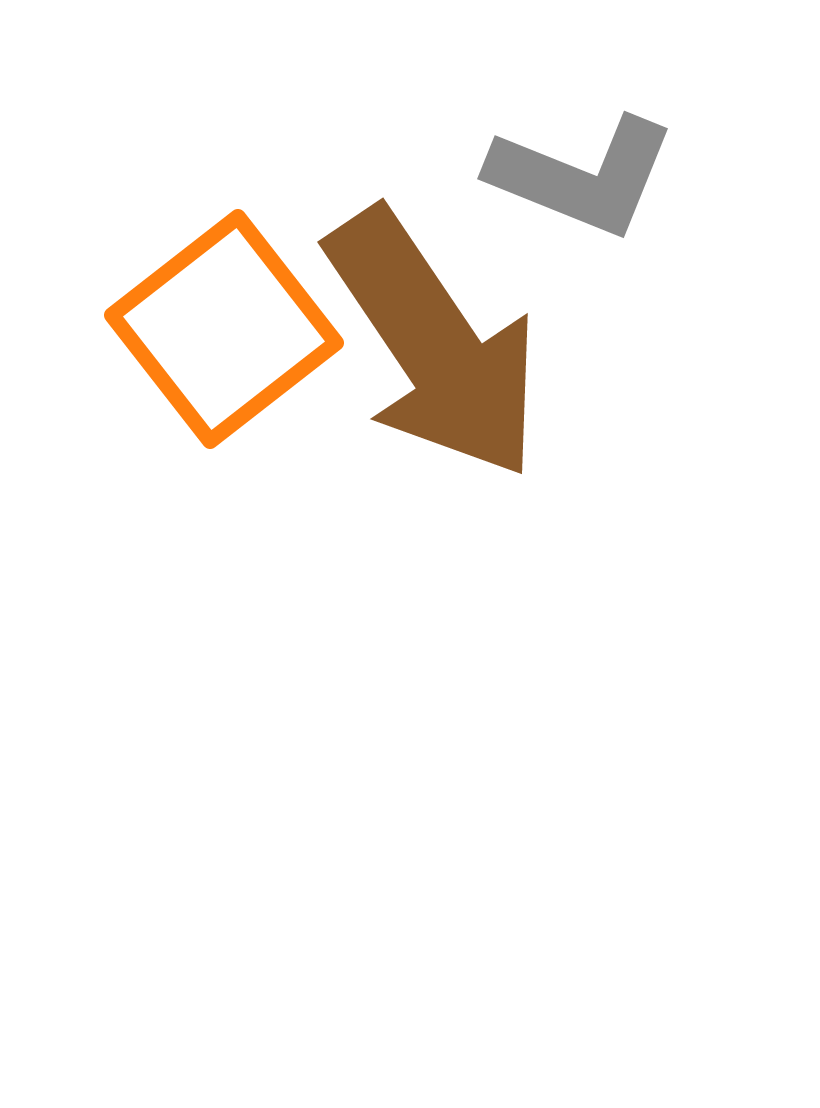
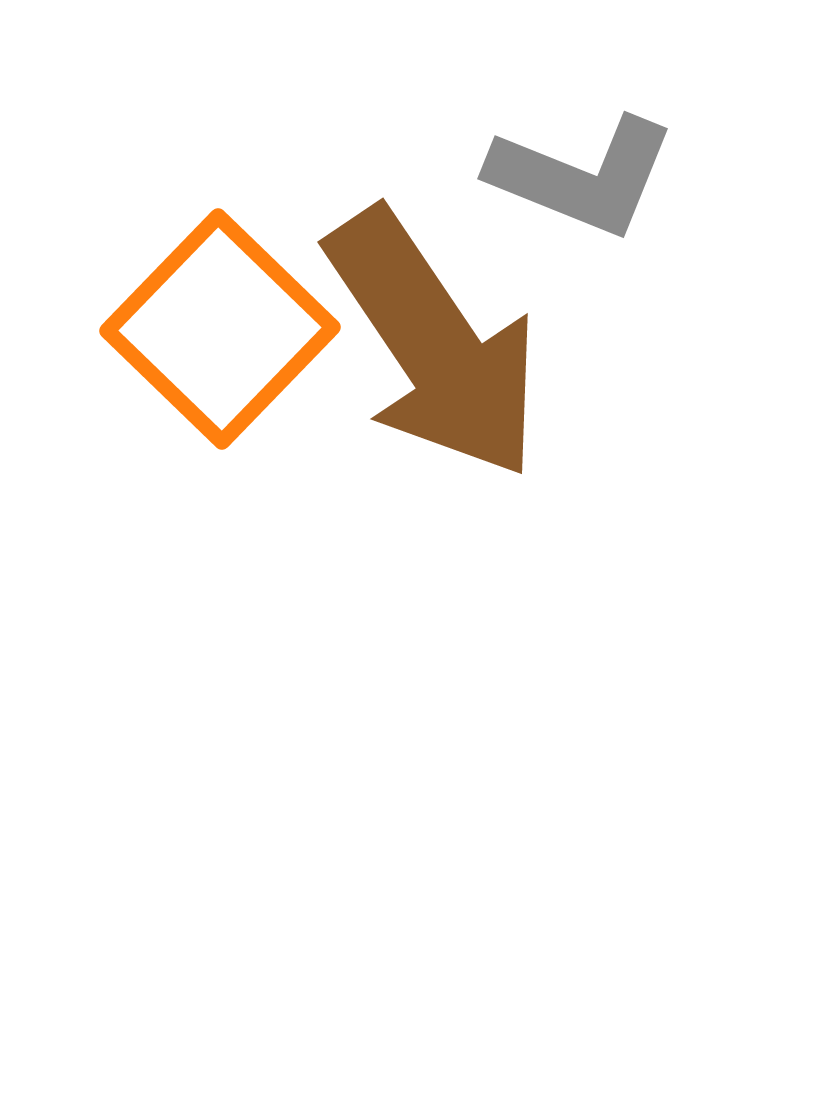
orange square: moved 4 px left; rotated 8 degrees counterclockwise
